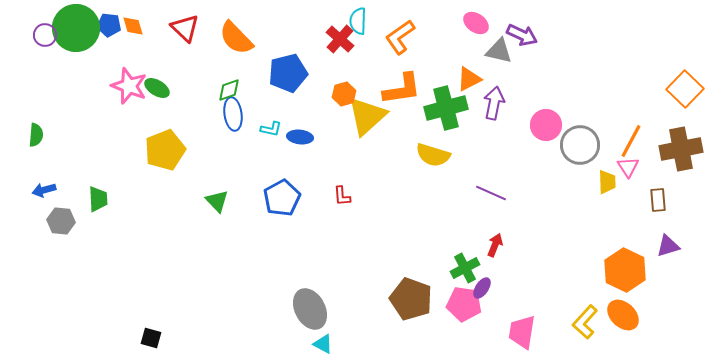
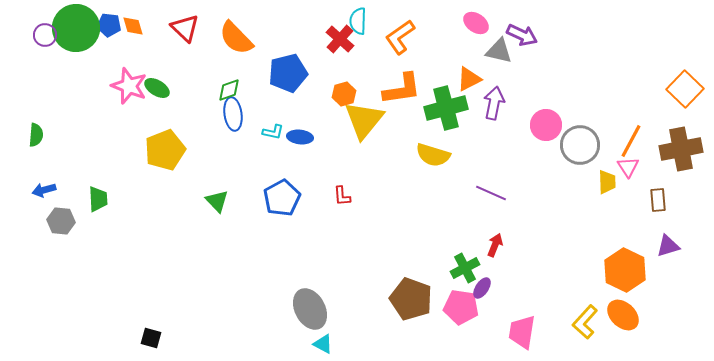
yellow triangle at (367, 116): moved 3 px left, 4 px down; rotated 9 degrees counterclockwise
cyan L-shape at (271, 129): moved 2 px right, 3 px down
pink pentagon at (464, 304): moved 3 px left, 3 px down
